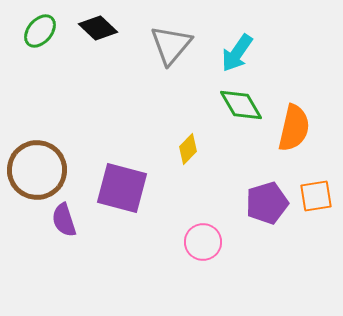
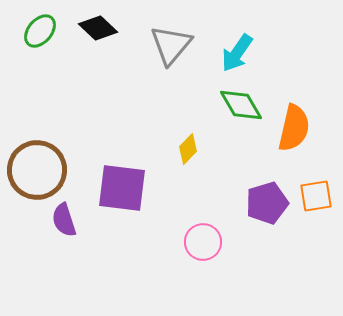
purple square: rotated 8 degrees counterclockwise
